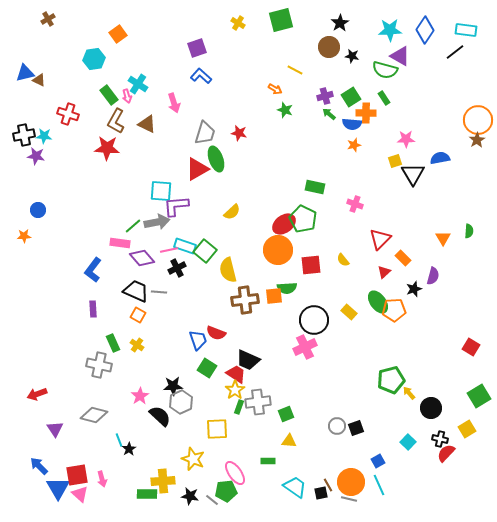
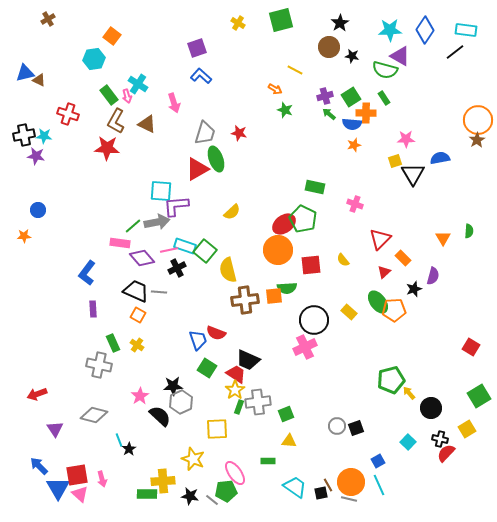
orange square at (118, 34): moved 6 px left, 2 px down; rotated 18 degrees counterclockwise
blue L-shape at (93, 270): moved 6 px left, 3 px down
